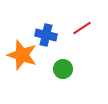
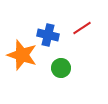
blue cross: moved 2 px right
green circle: moved 2 px left, 1 px up
